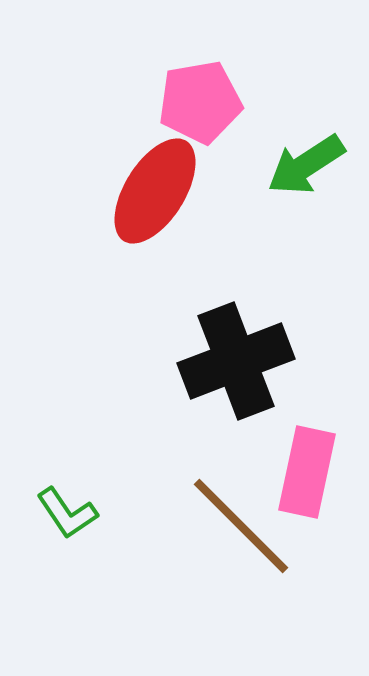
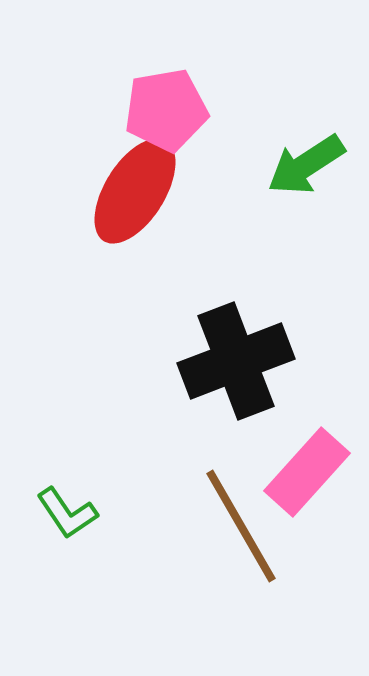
pink pentagon: moved 34 px left, 8 px down
red ellipse: moved 20 px left
pink rectangle: rotated 30 degrees clockwise
brown line: rotated 15 degrees clockwise
